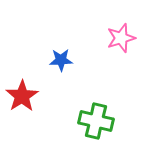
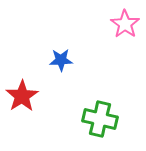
pink star: moved 4 px right, 14 px up; rotated 20 degrees counterclockwise
green cross: moved 4 px right, 2 px up
